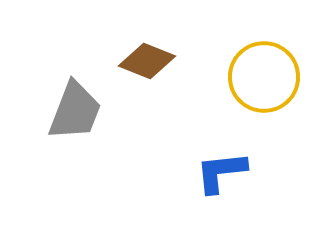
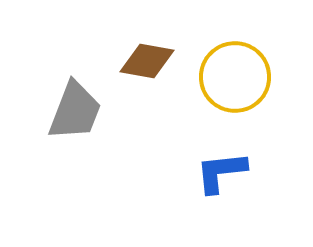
brown diamond: rotated 12 degrees counterclockwise
yellow circle: moved 29 px left
